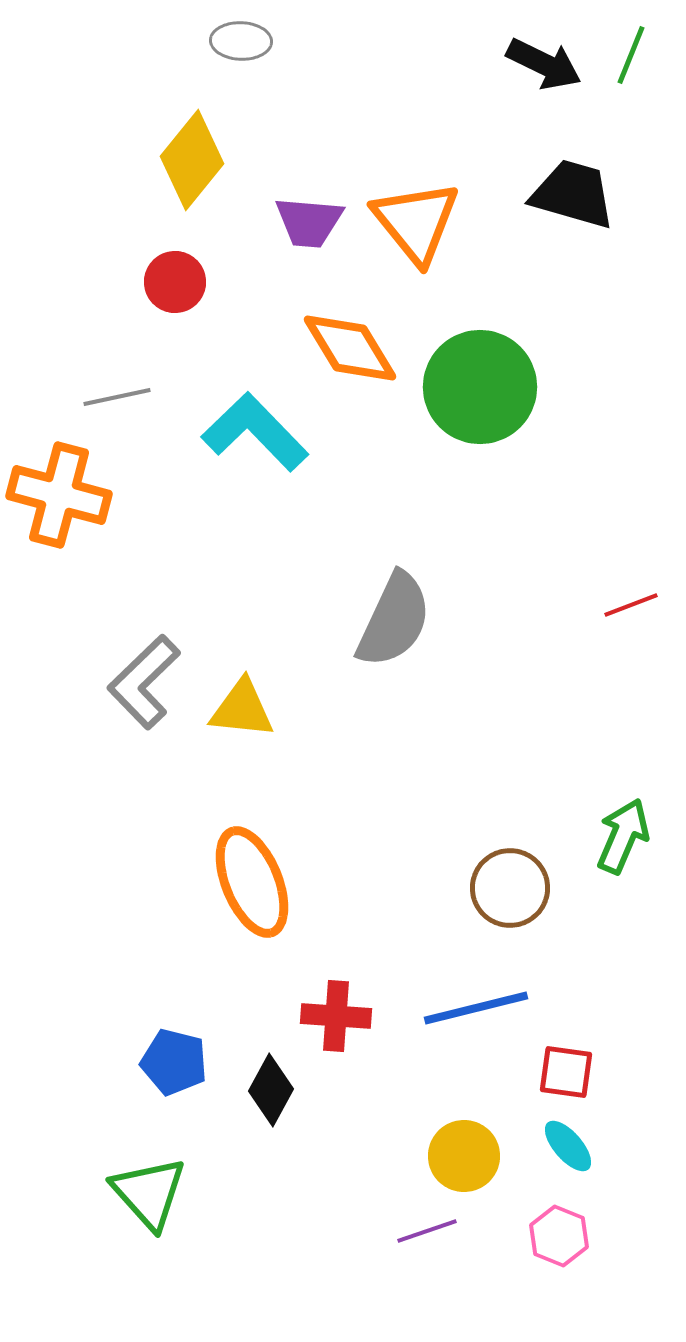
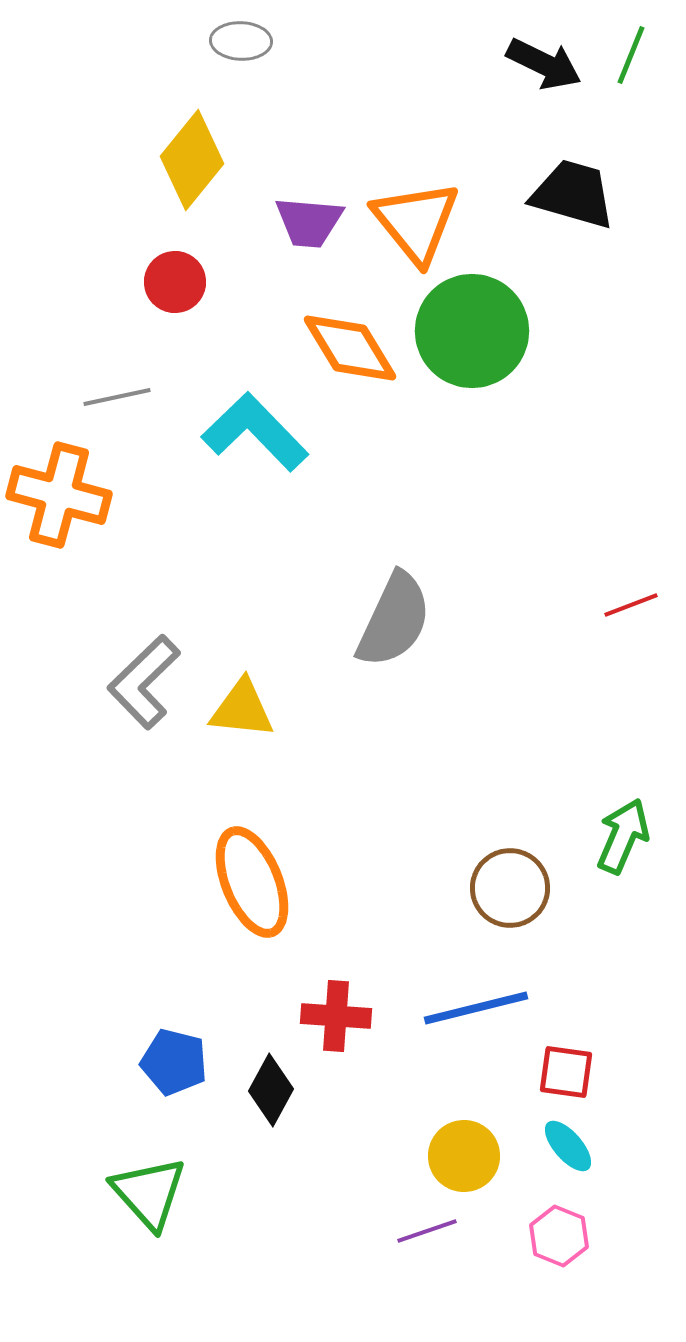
green circle: moved 8 px left, 56 px up
